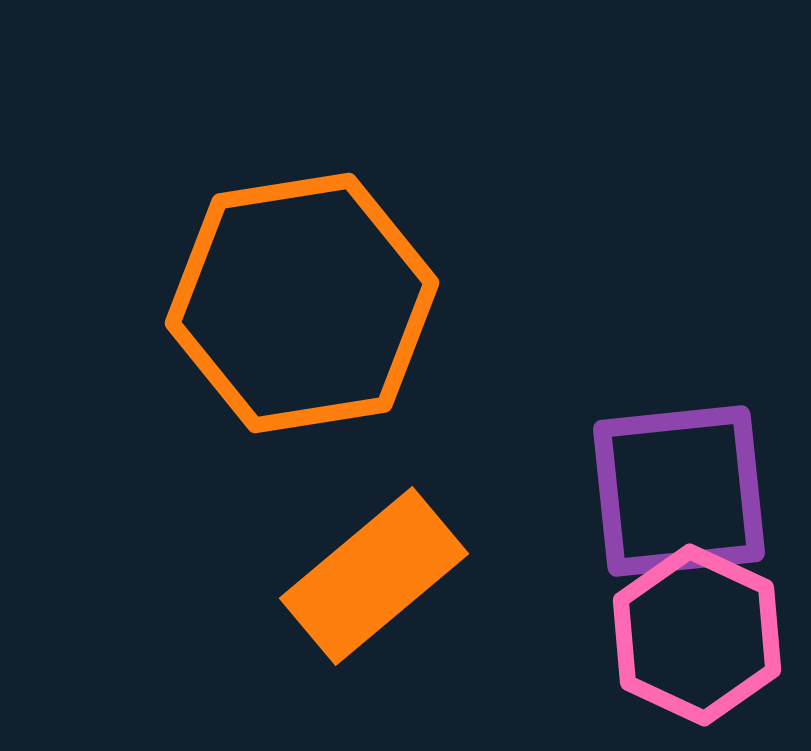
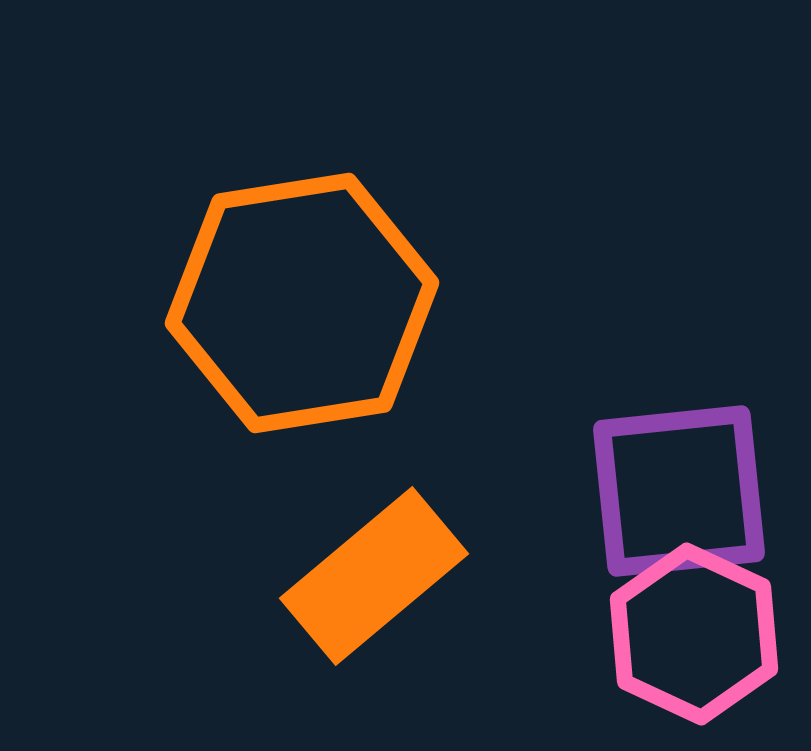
pink hexagon: moved 3 px left, 1 px up
